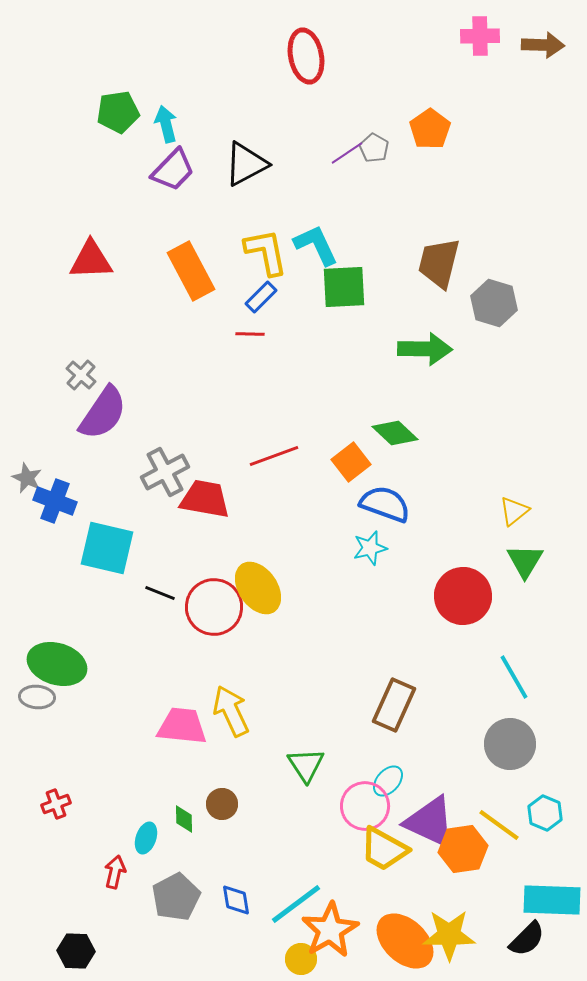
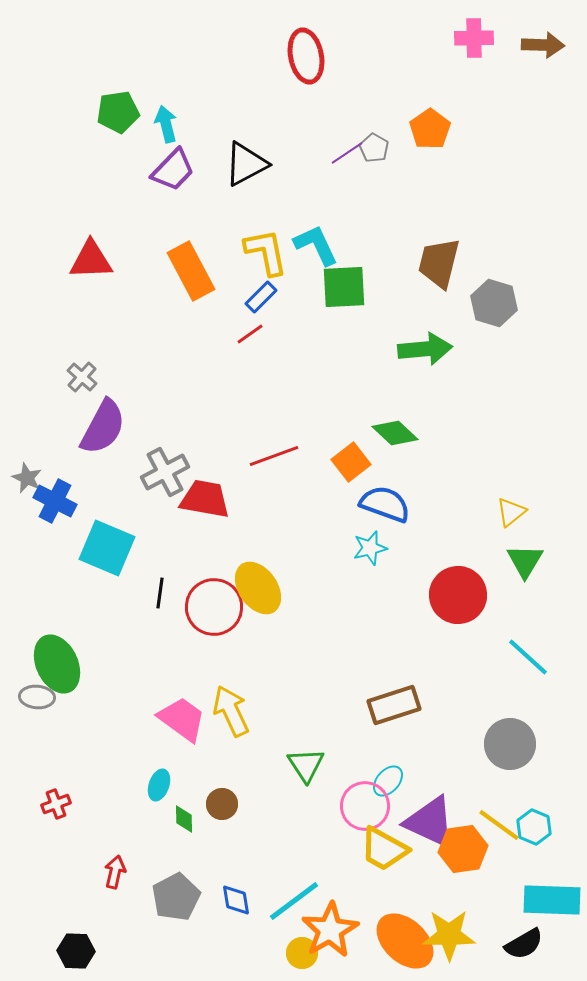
pink cross at (480, 36): moved 6 px left, 2 px down
red line at (250, 334): rotated 36 degrees counterclockwise
green arrow at (425, 349): rotated 6 degrees counterclockwise
gray cross at (81, 375): moved 1 px right, 2 px down
purple semicircle at (103, 413): moved 14 px down; rotated 6 degrees counterclockwise
blue cross at (55, 501): rotated 6 degrees clockwise
yellow triangle at (514, 511): moved 3 px left, 1 px down
cyan square at (107, 548): rotated 10 degrees clockwise
black line at (160, 593): rotated 76 degrees clockwise
red circle at (463, 596): moved 5 px left, 1 px up
green ellipse at (57, 664): rotated 48 degrees clockwise
cyan line at (514, 677): moved 14 px right, 20 px up; rotated 18 degrees counterclockwise
brown rectangle at (394, 705): rotated 48 degrees clockwise
pink trapezoid at (182, 726): moved 7 px up; rotated 30 degrees clockwise
cyan hexagon at (545, 813): moved 11 px left, 14 px down
cyan ellipse at (146, 838): moved 13 px right, 53 px up
cyan line at (296, 904): moved 2 px left, 3 px up
black semicircle at (527, 939): moved 3 px left, 5 px down; rotated 15 degrees clockwise
yellow circle at (301, 959): moved 1 px right, 6 px up
